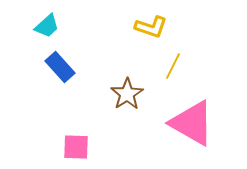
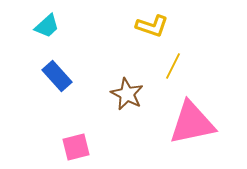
yellow L-shape: moved 1 px right, 1 px up
blue rectangle: moved 3 px left, 9 px down
brown star: rotated 12 degrees counterclockwise
pink triangle: rotated 42 degrees counterclockwise
pink square: rotated 16 degrees counterclockwise
